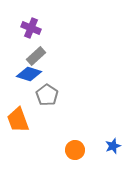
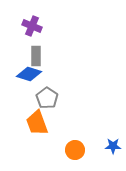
purple cross: moved 1 px right, 2 px up
gray rectangle: rotated 48 degrees counterclockwise
gray pentagon: moved 3 px down
orange trapezoid: moved 19 px right, 3 px down
blue star: rotated 21 degrees clockwise
